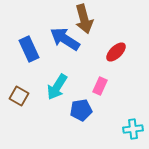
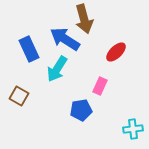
cyan arrow: moved 18 px up
